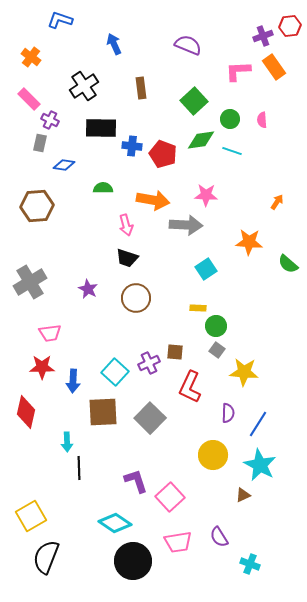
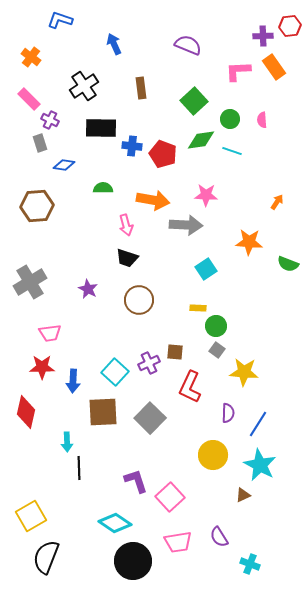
purple cross at (263, 36): rotated 18 degrees clockwise
gray rectangle at (40, 143): rotated 30 degrees counterclockwise
green semicircle at (288, 264): rotated 20 degrees counterclockwise
brown circle at (136, 298): moved 3 px right, 2 px down
